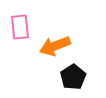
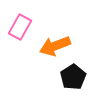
pink rectangle: rotated 35 degrees clockwise
